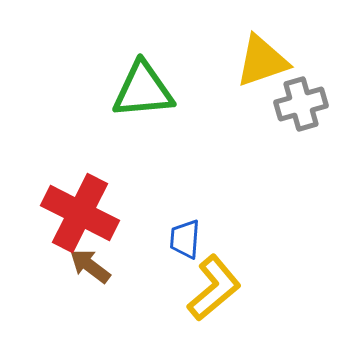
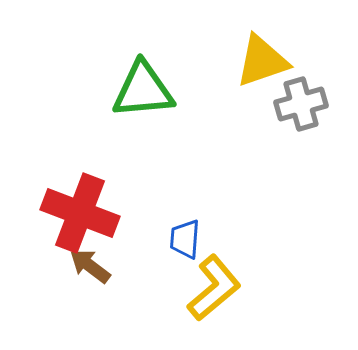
red cross: rotated 6 degrees counterclockwise
